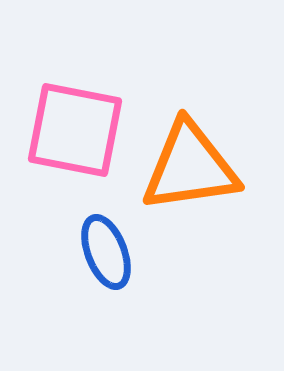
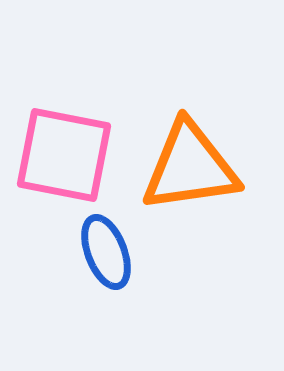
pink square: moved 11 px left, 25 px down
